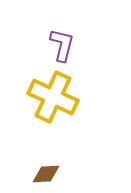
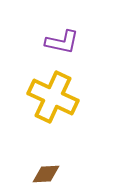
purple L-shape: moved 3 px up; rotated 88 degrees clockwise
